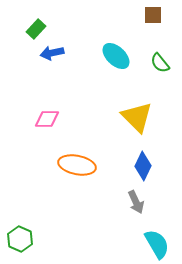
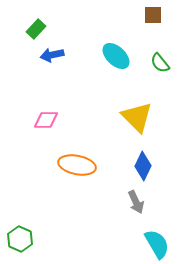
blue arrow: moved 2 px down
pink diamond: moved 1 px left, 1 px down
